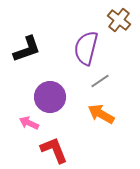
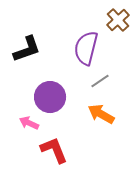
brown cross: moved 1 px left; rotated 10 degrees clockwise
